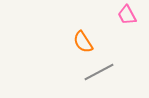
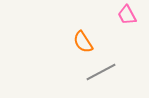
gray line: moved 2 px right
